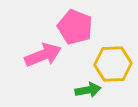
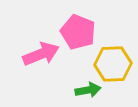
pink pentagon: moved 3 px right, 5 px down
pink arrow: moved 2 px left, 1 px up
